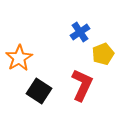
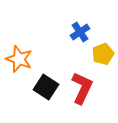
orange star: moved 1 px down; rotated 20 degrees counterclockwise
red L-shape: moved 3 px down
black square: moved 7 px right, 4 px up
